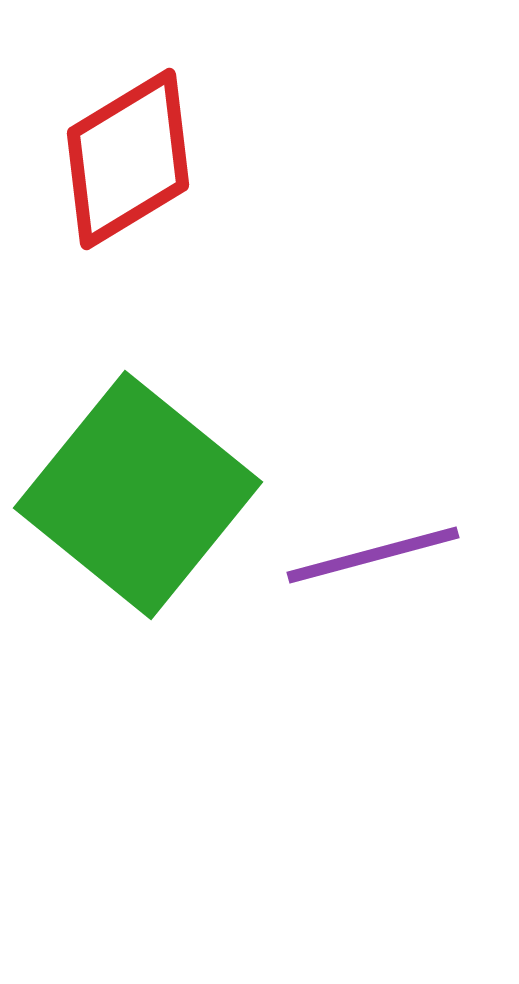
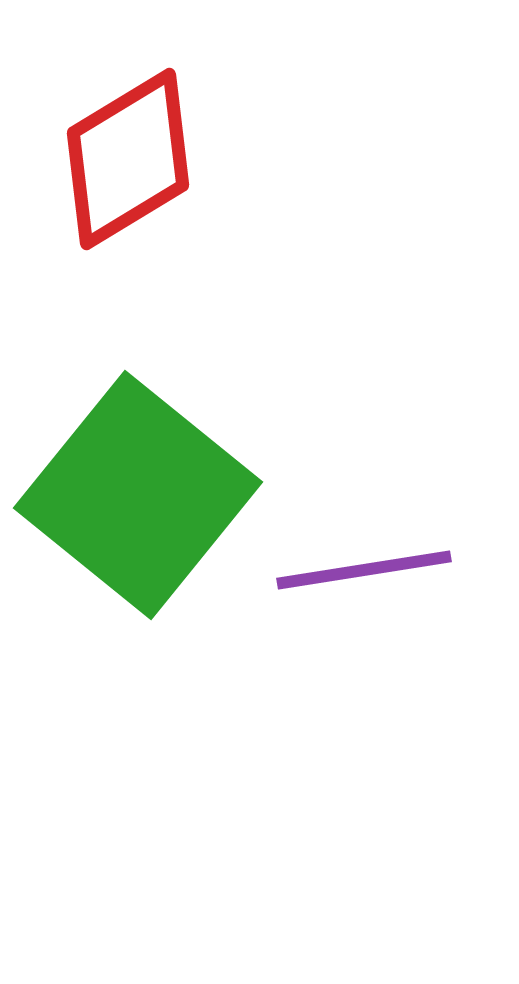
purple line: moved 9 px left, 15 px down; rotated 6 degrees clockwise
